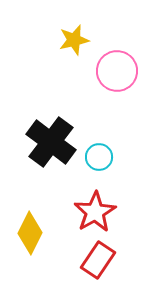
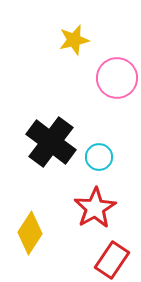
pink circle: moved 7 px down
red star: moved 4 px up
yellow diamond: rotated 6 degrees clockwise
red rectangle: moved 14 px right
